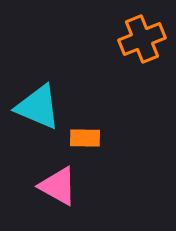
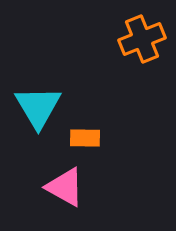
cyan triangle: rotated 36 degrees clockwise
pink triangle: moved 7 px right, 1 px down
